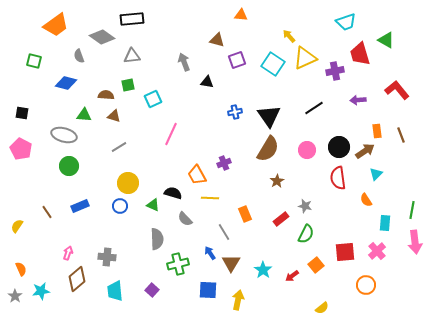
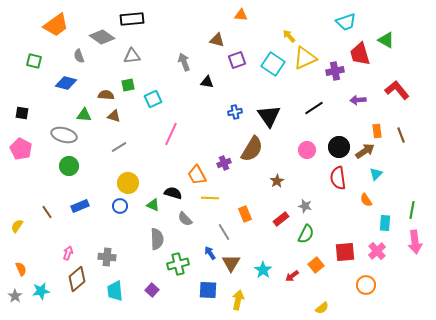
brown semicircle at (268, 149): moved 16 px left
